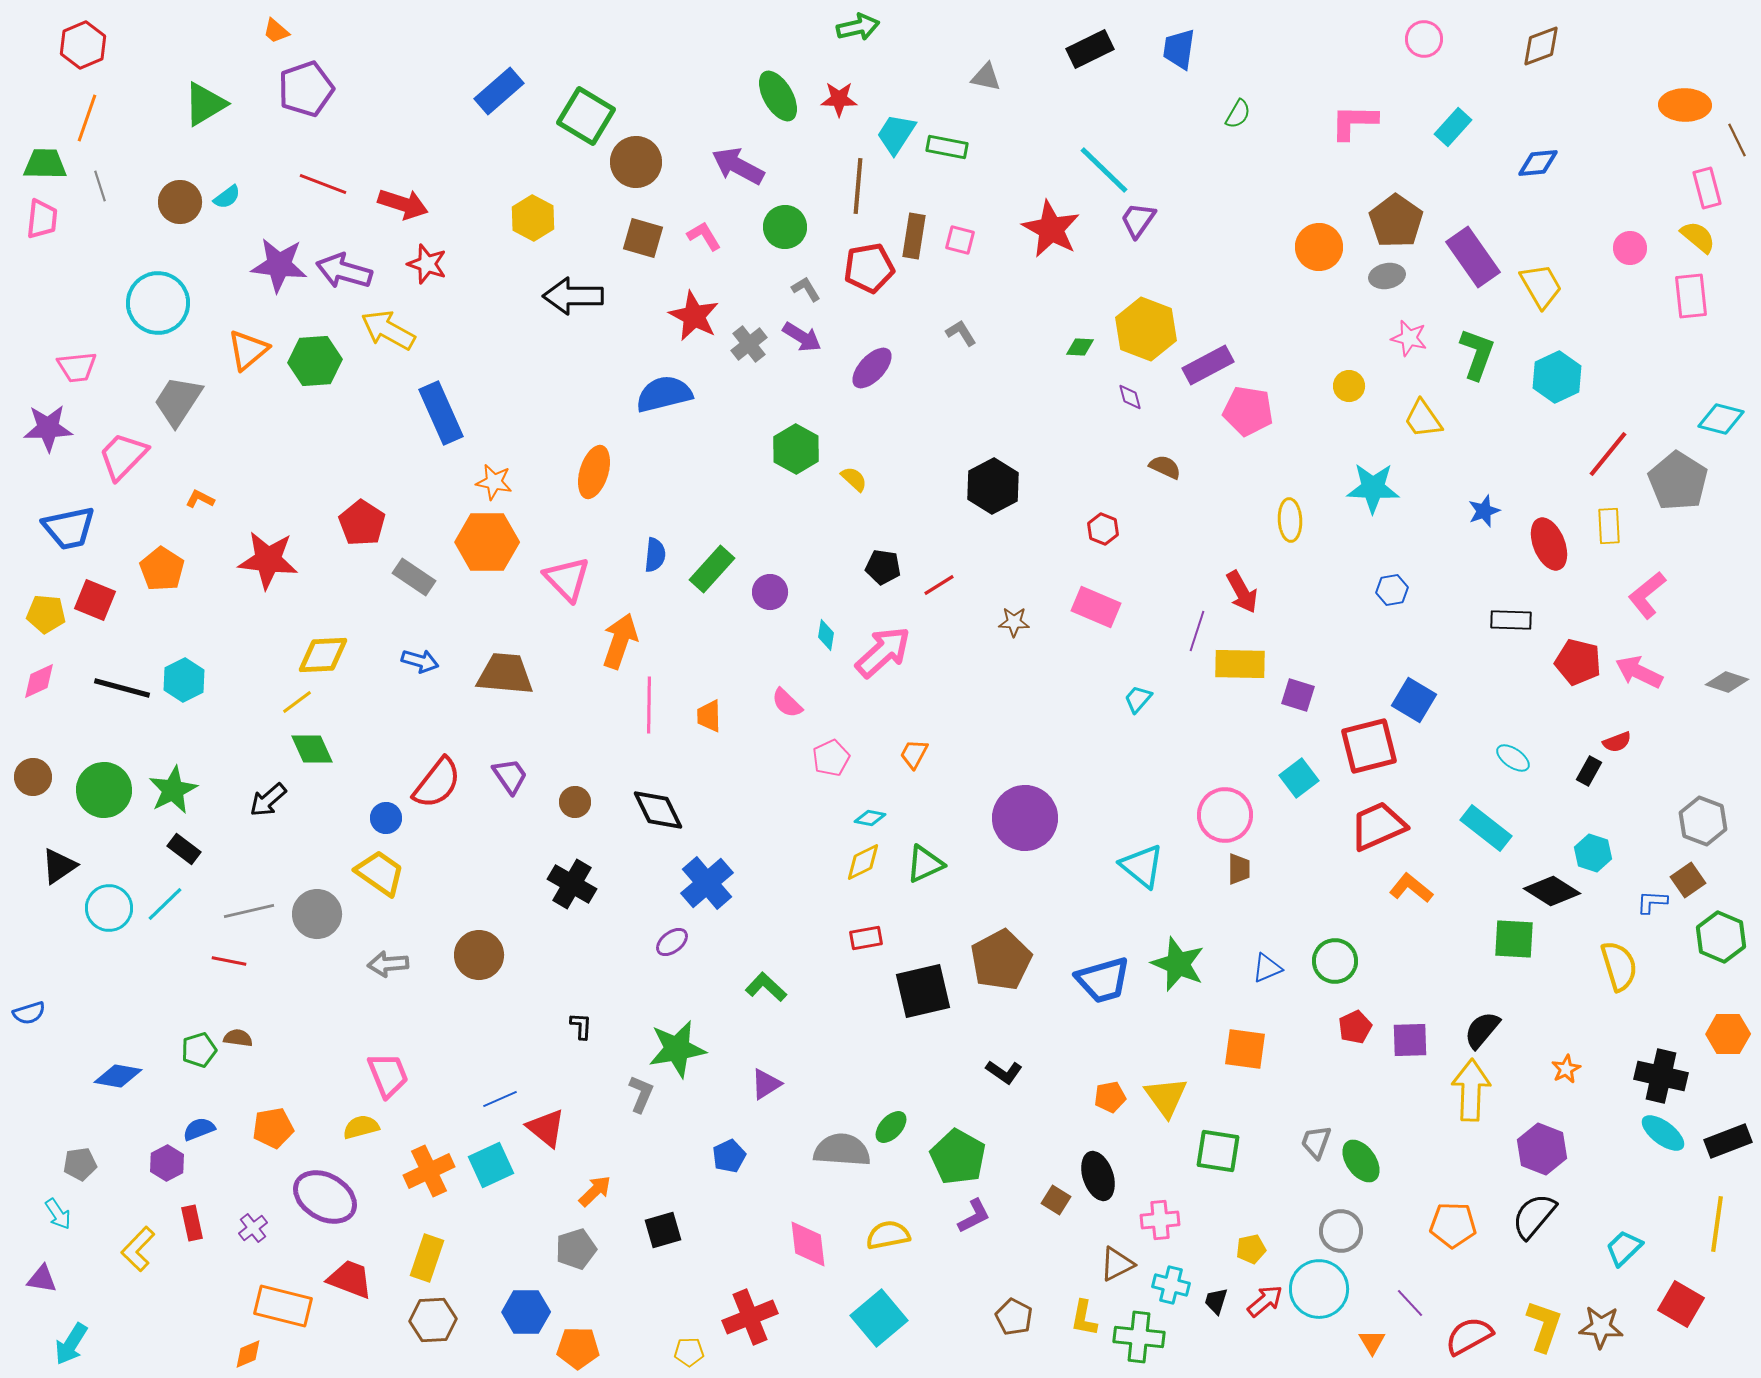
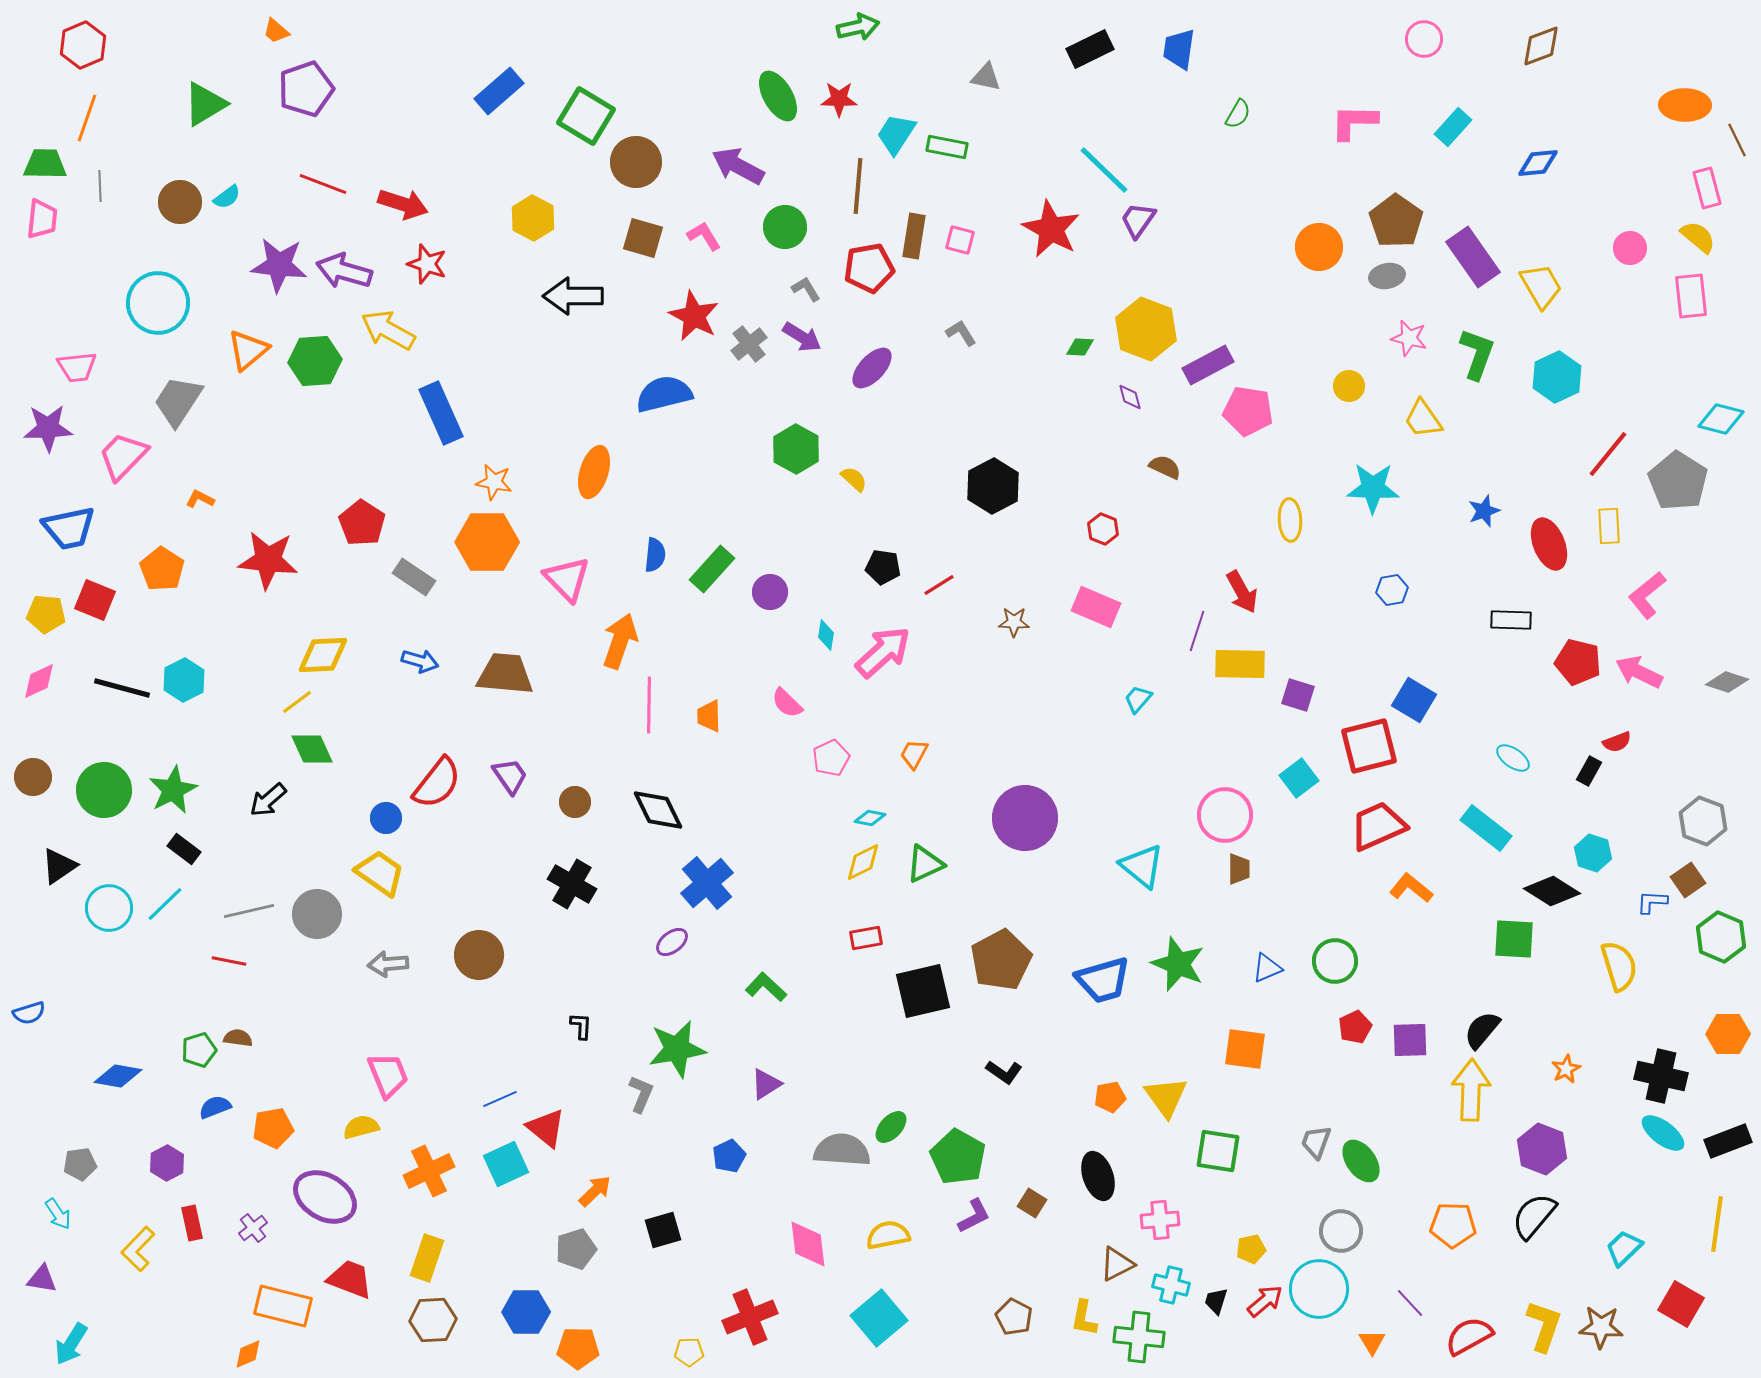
gray line at (100, 186): rotated 16 degrees clockwise
blue semicircle at (199, 1129): moved 16 px right, 22 px up
cyan square at (491, 1165): moved 15 px right, 1 px up
brown square at (1056, 1200): moved 24 px left, 3 px down
